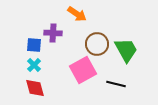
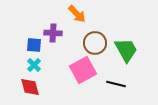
orange arrow: rotated 12 degrees clockwise
brown circle: moved 2 px left, 1 px up
red diamond: moved 5 px left, 1 px up
